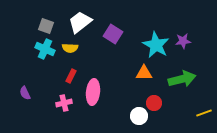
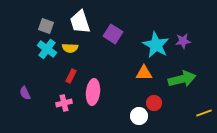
white trapezoid: rotated 70 degrees counterclockwise
cyan cross: moved 2 px right; rotated 12 degrees clockwise
